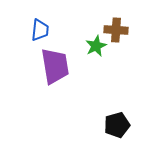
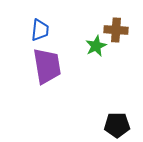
purple trapezoid: moved 8 px left
black pentagon: rotated 15 degrees clockwise
